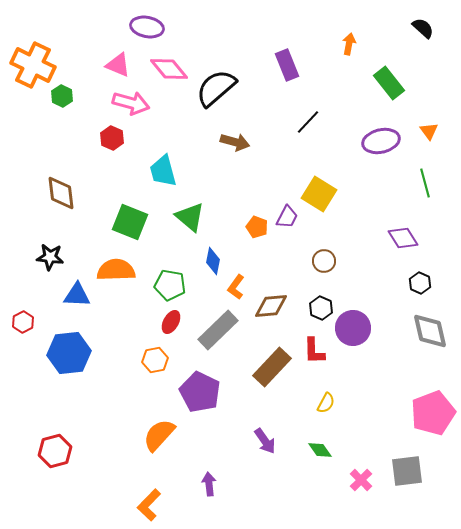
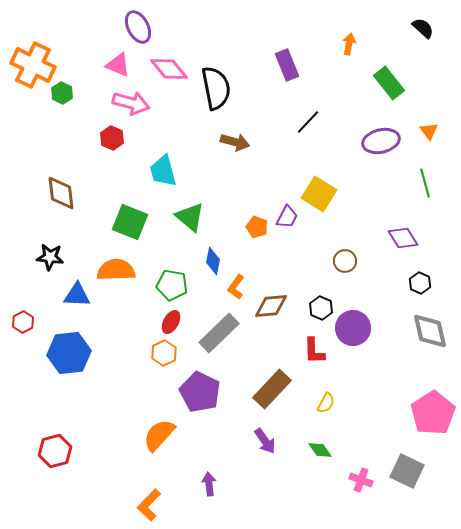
purple ellipse at (147, 27): moved 9 px left; rotated 52 degrees clockwise
black semicircle at (216, 88): rotated 120 degrees clockwise
green hexagon at (62, 96): moved 3 px up
brown circle at (324, 261): moved 21 px right
green pentagon at (170, 285): moved 2 px right
gray rectangle at (218, 330): moved 1 px right, 3 px down
orange hexagon at (155, 360): moved 9 px right, 7 px up; rotated 15 degrees counterclockwise
brown rectangle at (272, 367): moved 22 px down
pink pentagon at (433, 413): rotated 12 degrees counterclockwise
gray square at (407, 471): rotated 32 degrees clockwise
pink cross at (361, 480): rotated 25 degrees counterclockwise
